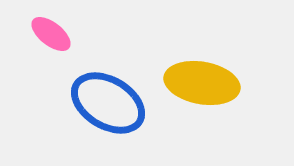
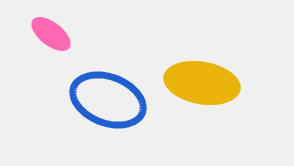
blue ellipse: moved 3 px up; rotated 10 degrees counterclockwise
